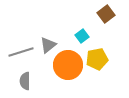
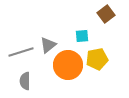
cyan square: rotated 32 degrees clockwise
